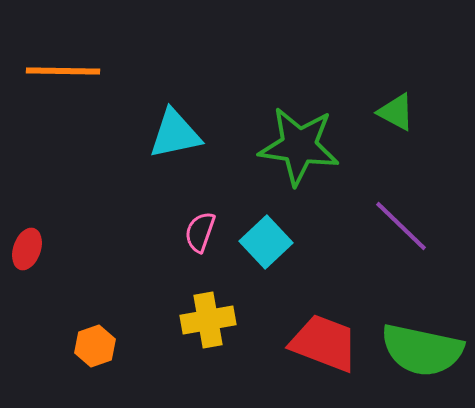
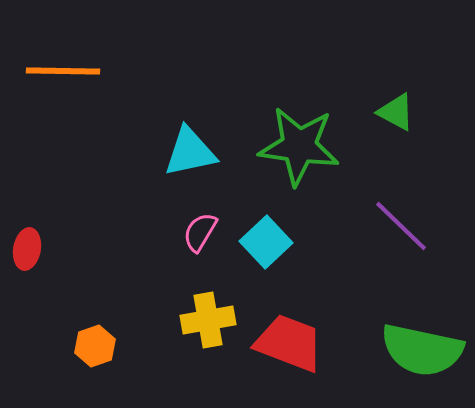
cyan triangle: moved 15 px right, 18 px down
pink semicircle: rotated 12 degrees clockwise
red ellipse: rotated 9 degrees counterclockwise
red trapezoid: moved 35 px left
